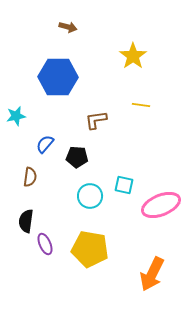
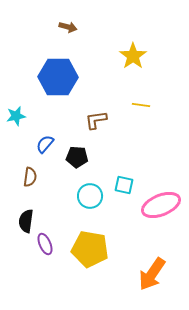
orange arrow: rotated 8 degrees clockwise
